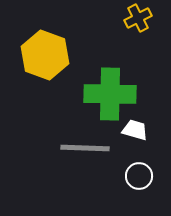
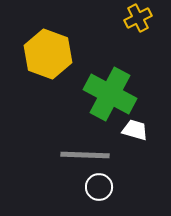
yellow hexagon: moved 3 px right, 1 px up
green cross: rotated 27 degrees clockwise
gray line: moved 7 px down
white circle: moved 40 px left, 11 px down
